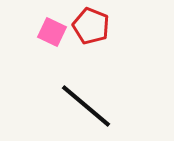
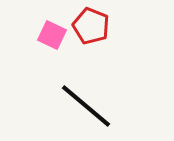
pink square: moved 3 px down
